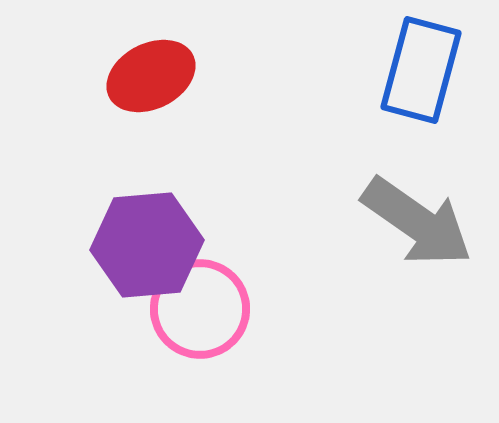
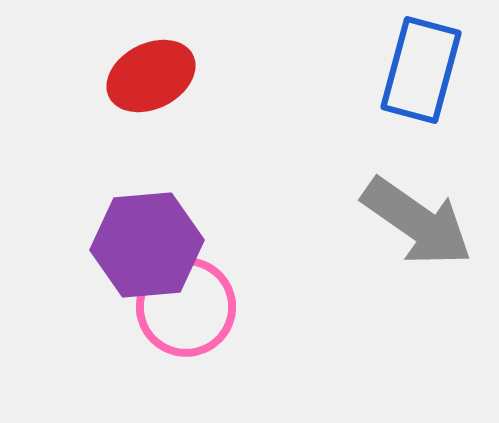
pink circle: moved 14 px left, 2 px up
